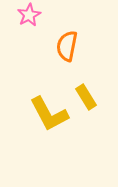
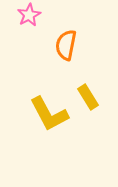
orange semicircle: moved 1 px left, 1 px up
yellow rectangle: moved 2 px right
